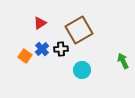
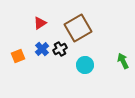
brown square: moved 1 px left, 2 px up
black cross: moved 1 px left; rotated 24 degrees counterclockwise
orange square: moved 7 px left; rotated 32 degrees clockwise
cyan circle: moved 3 px right, 5 px up
